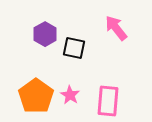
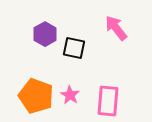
orange pentagon: rotated 16 degrees counterclockwise
